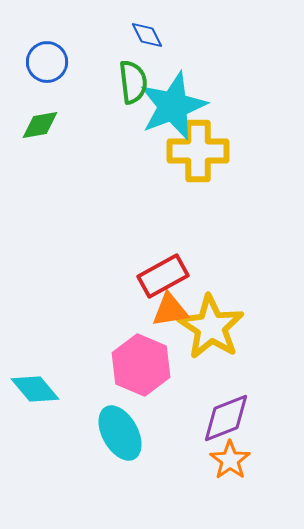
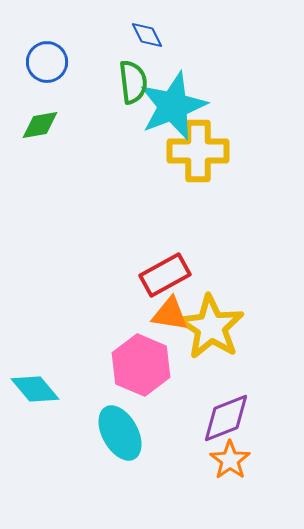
red rectangle: moved 2 px right, 1 px up
orange triangle: moved 4 px down; rotated 18 degrees clockwise
